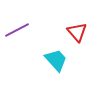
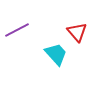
cyan trapezoid: moved 6 px up
